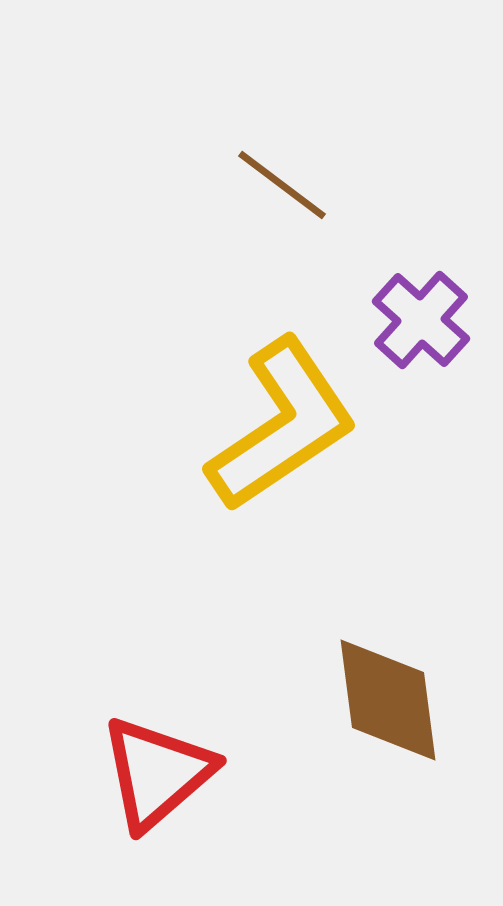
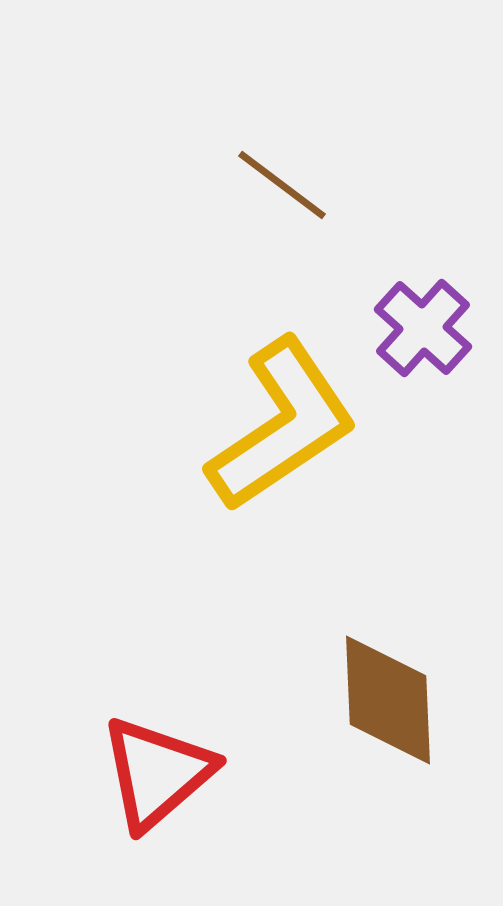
purple cross: moved 2 px right, 8 px down
brown diamond: rotated 5 degrees clockwise
